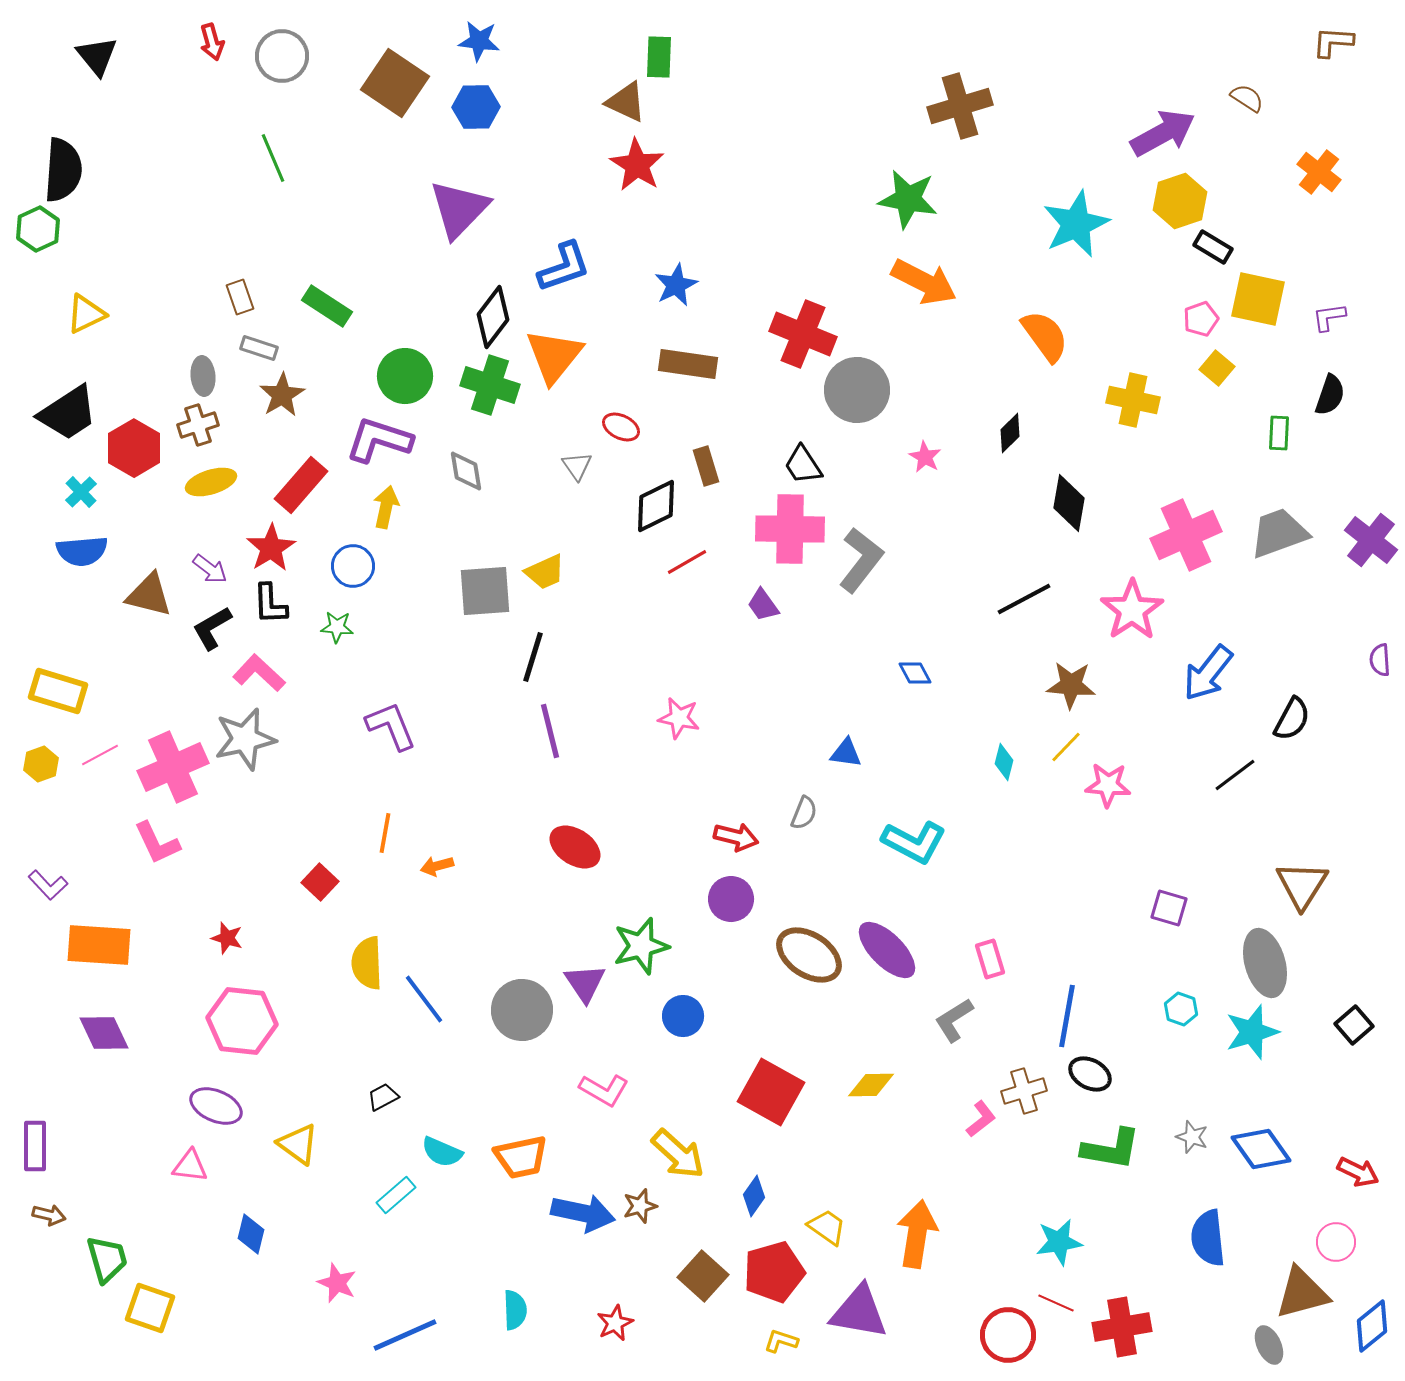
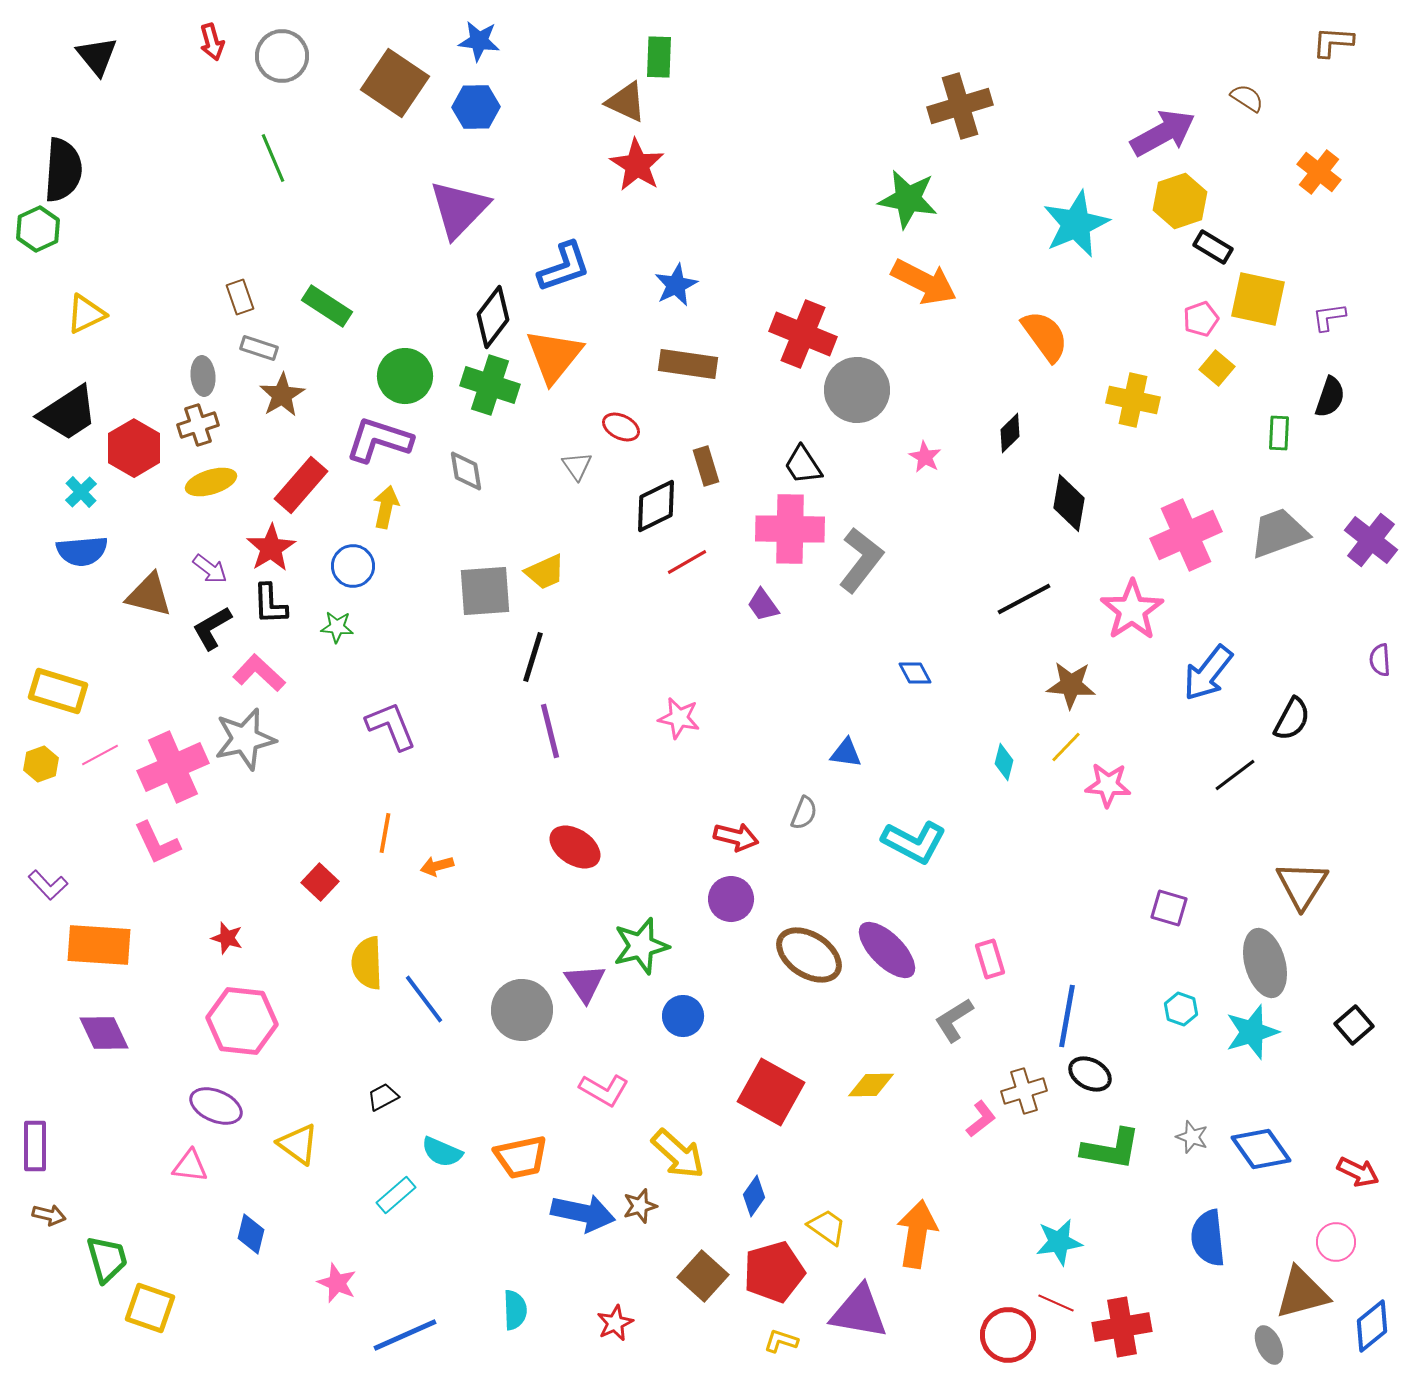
black semicircle at (1330, 395): moved 2 px down
